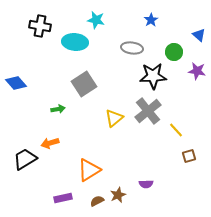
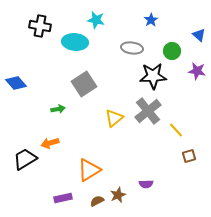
green circle: moved 2 px left, 1 px up
